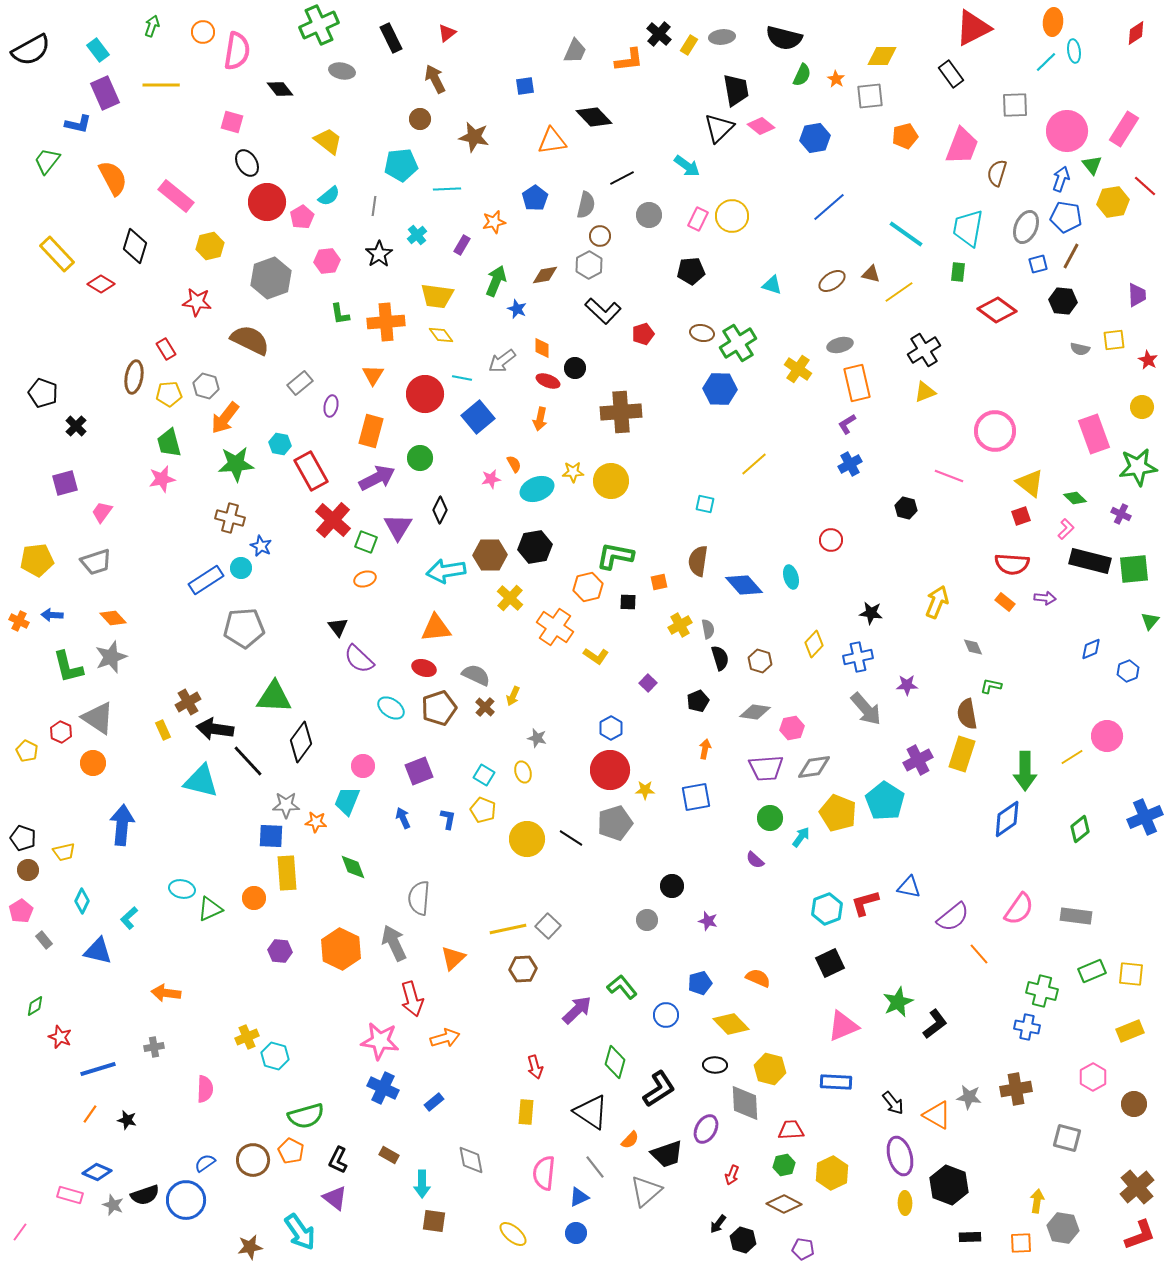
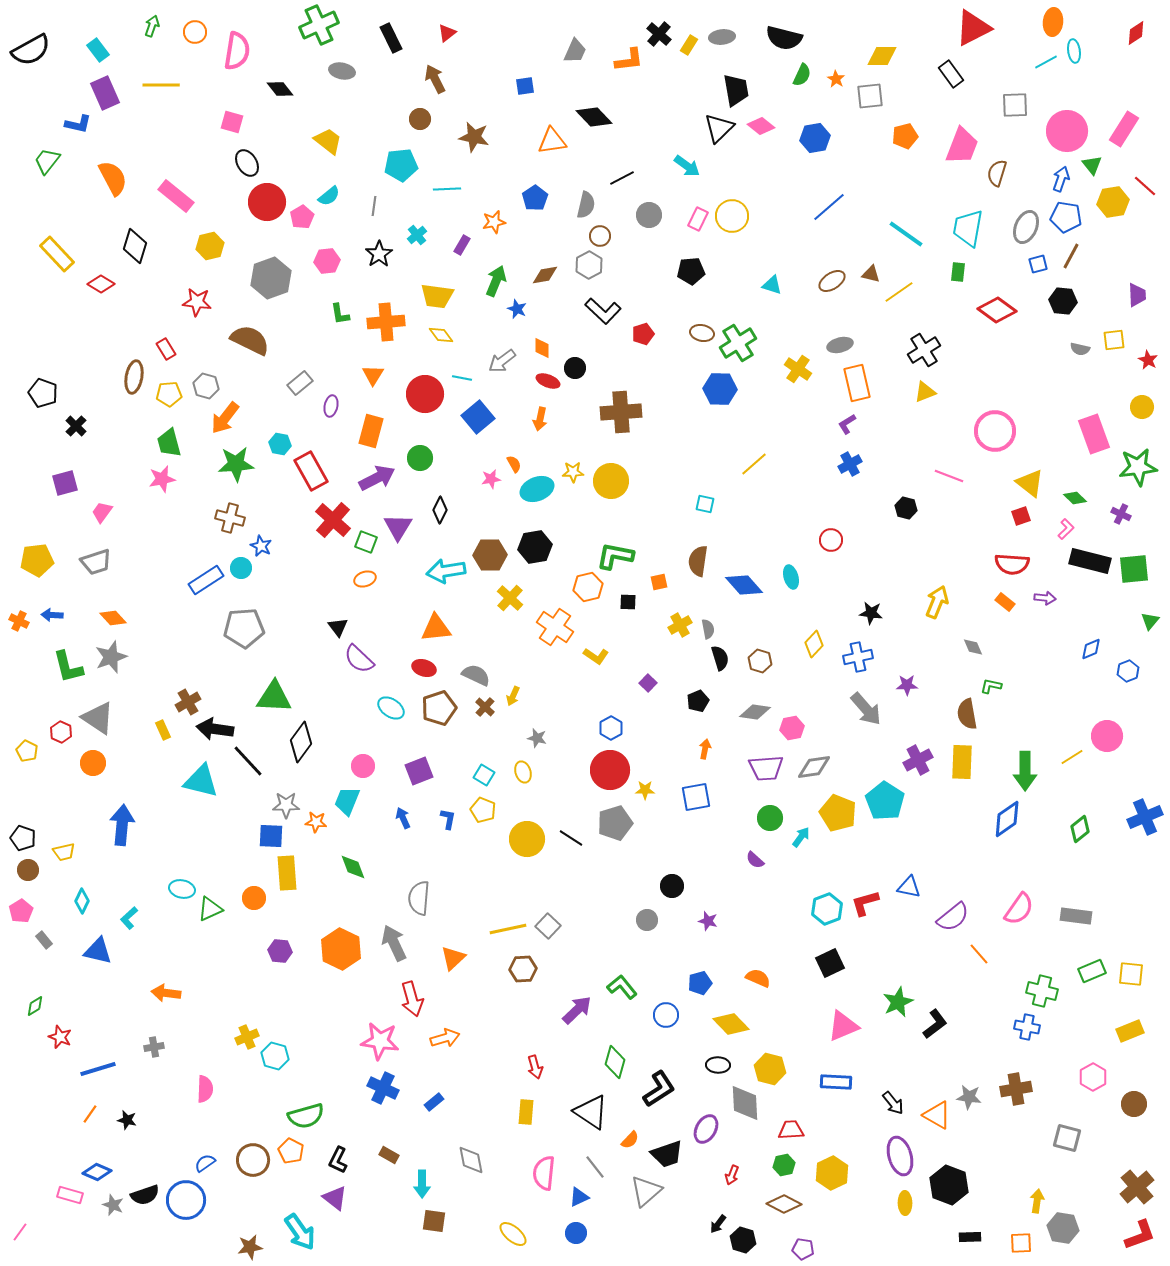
orange circle at (203, 32): moved 8 px left
cyan line at (1046, 62): rotated 15 degrees clockwise
yellow rectangle at (962, 754): moved 8 px down; rotated 16 degrees counterclockwise
black ellipse at (715, 1065): moved 3 px right
